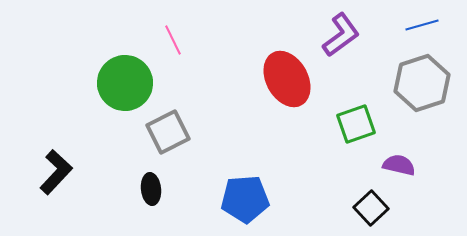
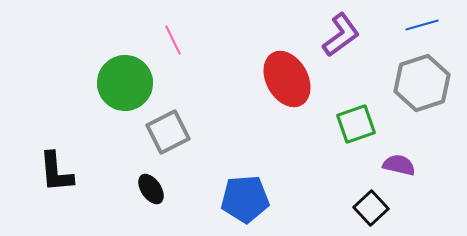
black L-shape: rotated 132 degrees clockwise
black ellipse: rotated 28 degrees counterclockwise
